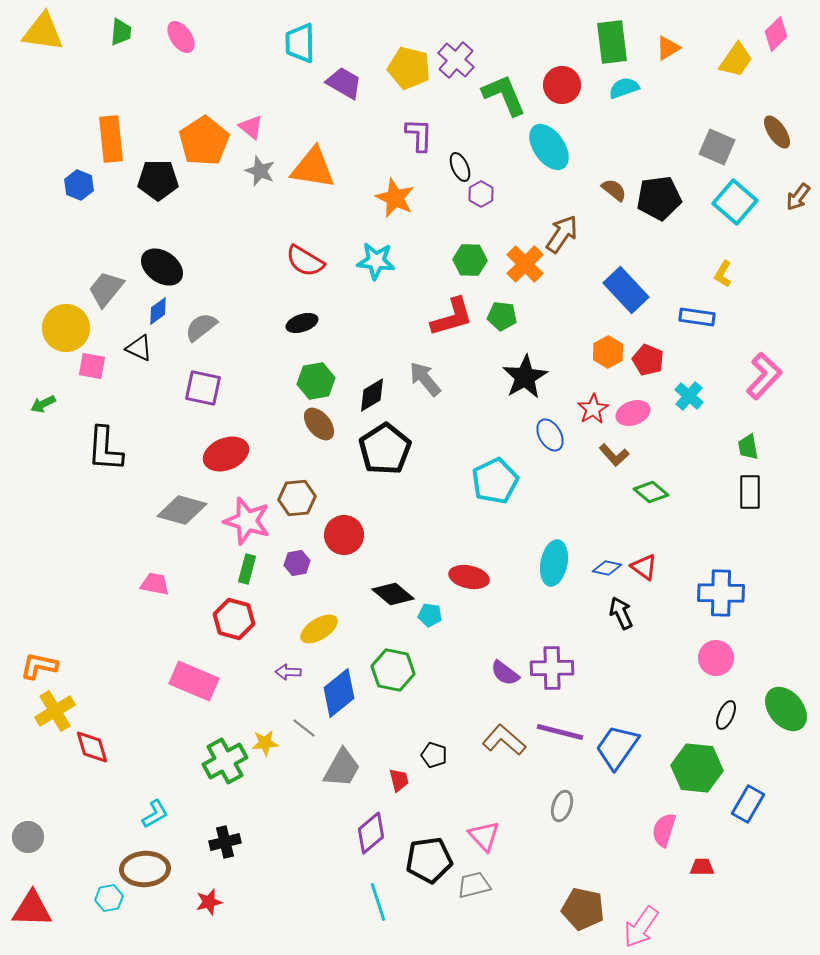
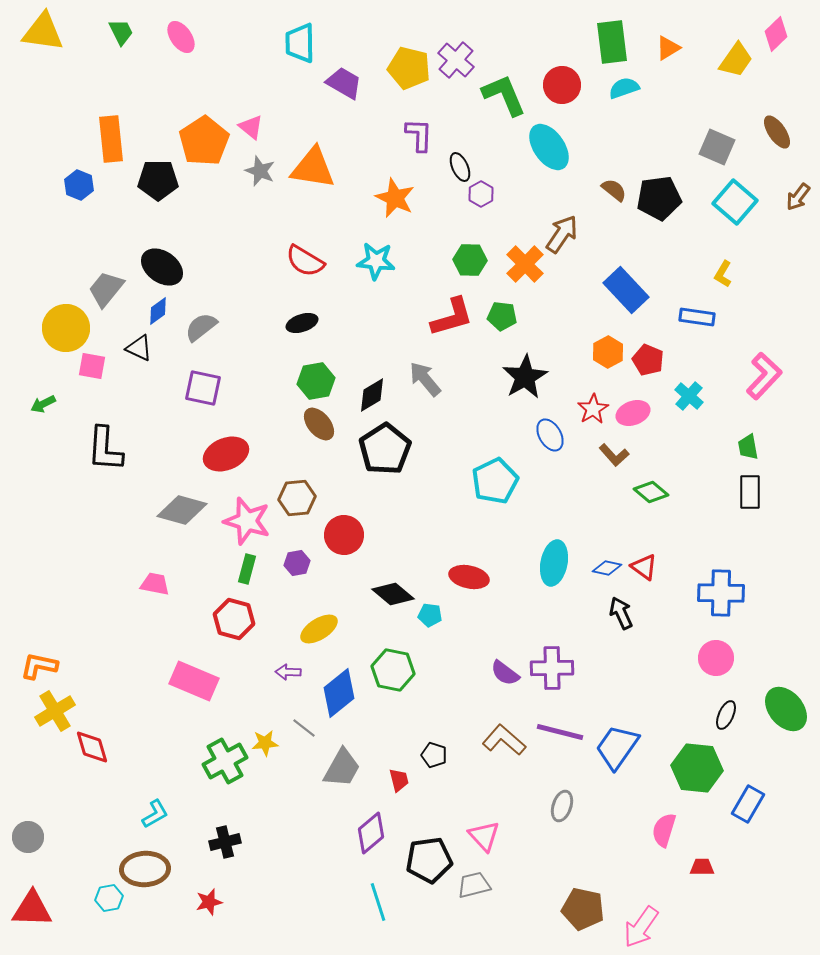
green trapezoid at (121, 32): rotated 32 degrees counterclockwise
